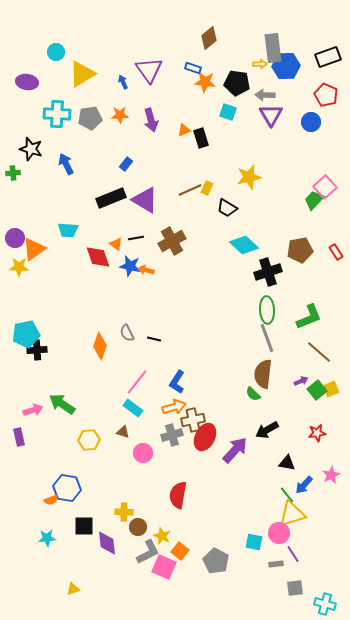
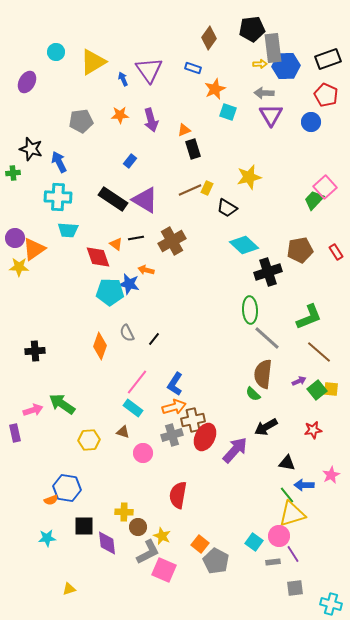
brown diamond at (209, 38): rotated 15 degrees counterclockwise
black rectangle at (328, 57): moved 2 px down
yellow triangle at (82, 74): moved 11 px right, 12 px up
purple ellipse at (27, 82): rotated 70 degrees counterclockwise
blue arrow at (123, 82): moved 3 px up
orange star at (205, 82): moved 10 px right, 7 px down; rotated 30 degrees counterclockwise
black pentagon at (237, 83): moved 15 px right, 54 px up; rotated 15 degrees counterclockwise
gray arrow at (265, 95): moved 1 px left, 2 px up
cyan cross at (57, 114): moved 1 px right, 83 px down
gray pentagon at (90, 118): moved 9 px left, 3 px down
black rectangle at (201, 138): moved 8 px left, 11 px down
blue arrow at (66, 164): moved 7 px left, 2 px up
blue rectangle at (126, 164): moved 4 px right, 3 px up
black rectangle at (111, 198): moved 2 px right, 1 px down; rotated 56 degrees clockwise
blue star at (130, 266): moved 1 px left, 18 px down
green ellipse at (267, 310): moved 17 px left
cyan pentagon at (26, 334): moved 84 px right, 42 px up; rotated 12 degrees clockwise
gray line at (267, 338): rotated 28 degrees counterclockwise
black line at (154, 339): rotated 64 degrees counterclockwise
black cross at (37, 350): moved 2 px left, 1 px down
purple arrow at (301, 381): moved 2 px left
blue L-shape at (177, 382): moved 2 px left, 2 px down
yellow square at (331, 389): rotated 28 degrees clockwise
black arrow at (267, 430): moved 1 px left, 3 px up
red star at (317, 433): moved 4 px left, 3 px up
purple rectangle at (19, 437): moved 4 px left, 4 px up
blue arrow at (304, 485): rotated 48 degrees clockwise
pink circle at (279, 533): moved 3 px down
cyan square at (254, 542): rotated 24 degrees clockwise
orange square at (180, 551): moved 20 px right, 7 px up
gray rectangle at (276, 564): moved 3 px left, 2 px up
pink square at (164, 567): moved 3 px down
yellow triangle at (73, 589): moved 4 px left
cyan cross at (325, 604): moved 6 px right
